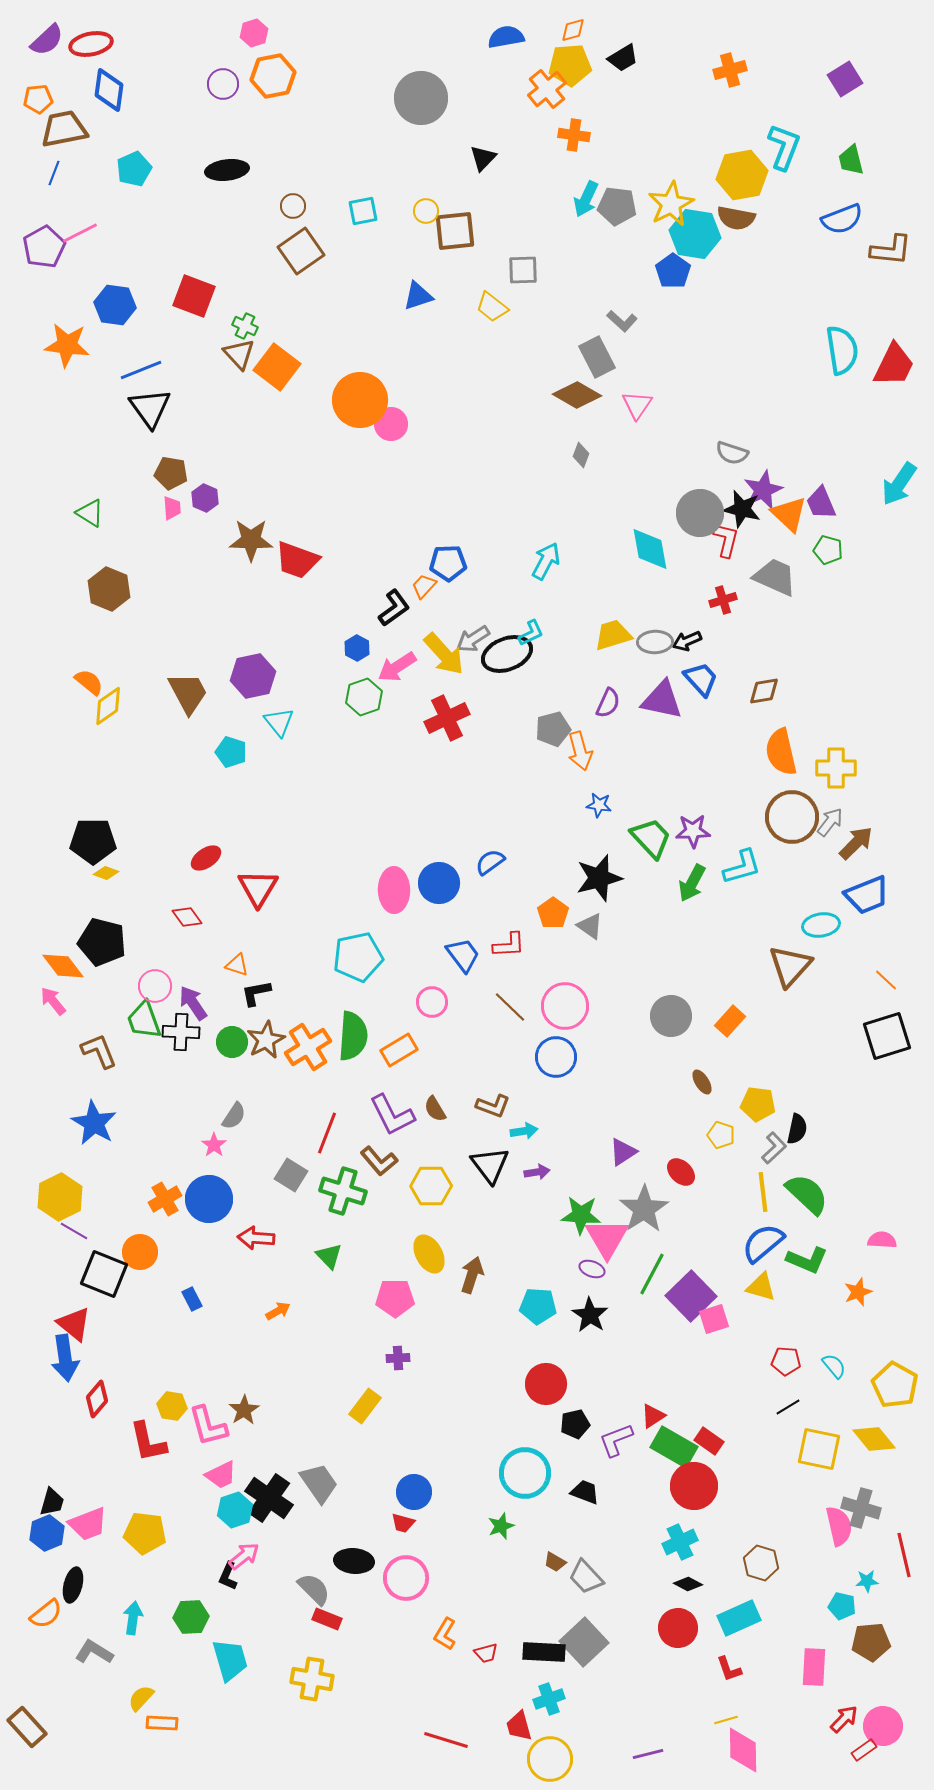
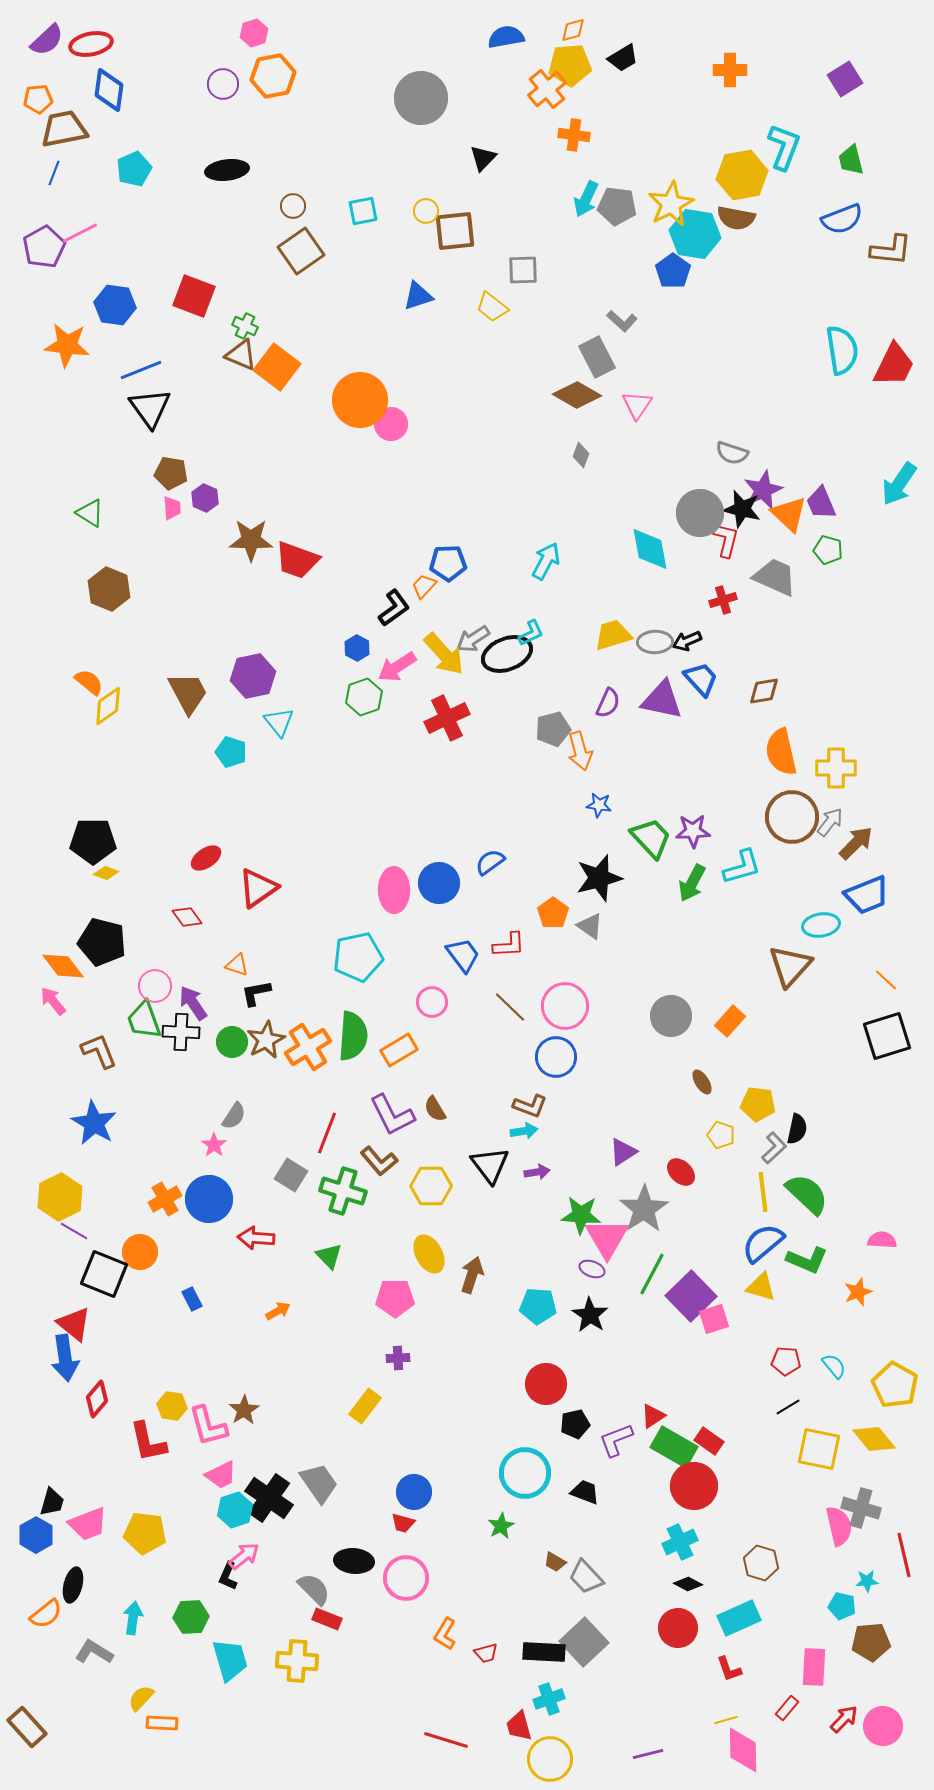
orange cross at (730, 70): rotated 16 degrees clockwise
brown triangle at (239, 354): moved 2 px right, 1 px down; rotated 24 degrees counterclockwise
red triangle at (258, 888): rotated 24 degrees clockwise
brown L-shape at (493, 1106): moved 37 px right
green star at (501, 1526): rotated 8 degrees counterclockwise
blue hexagon at (47, 1533): moved 11 px left, 2 px down; rotated 8 degrees counterclockwise
yellow cross at (312, 1679): moved 15 px left, 18 px up; rotated 6 degrees counterclockwise
red rectangle at (864, 1750): moved 77 px left, 42 px up; rotated 15 degrees counterclockwise
